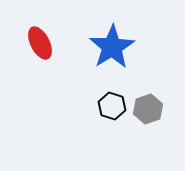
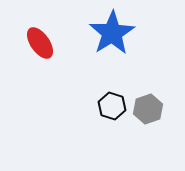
red ellipse: rotated 8 degrees counterclockwise
blue star: moved 14 px up
